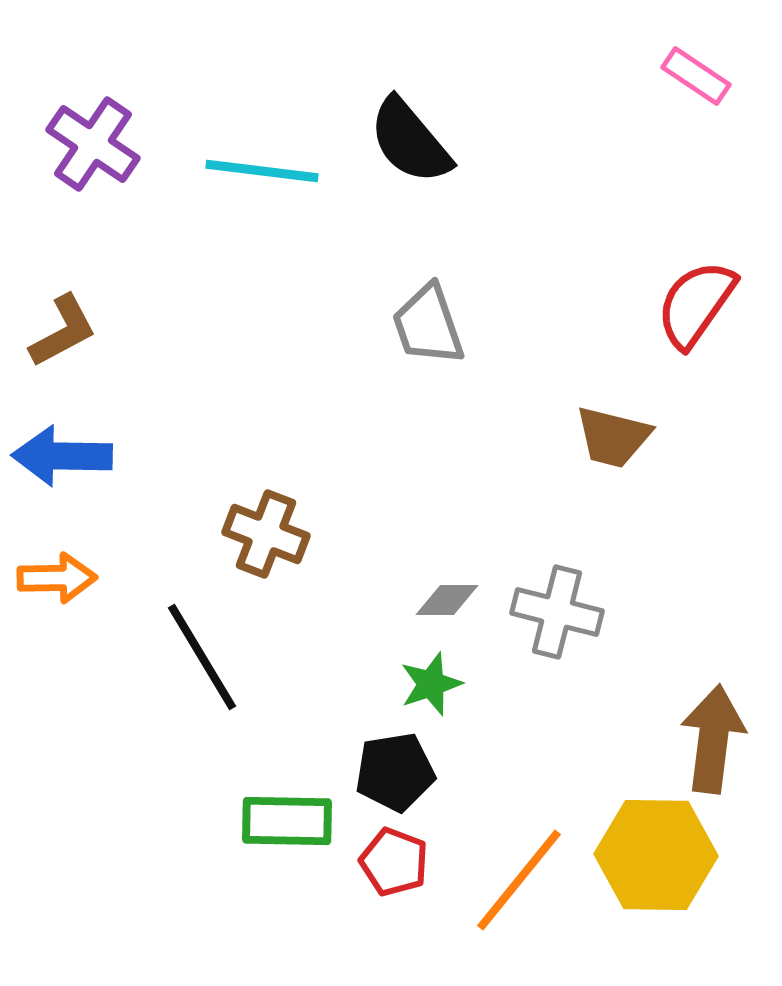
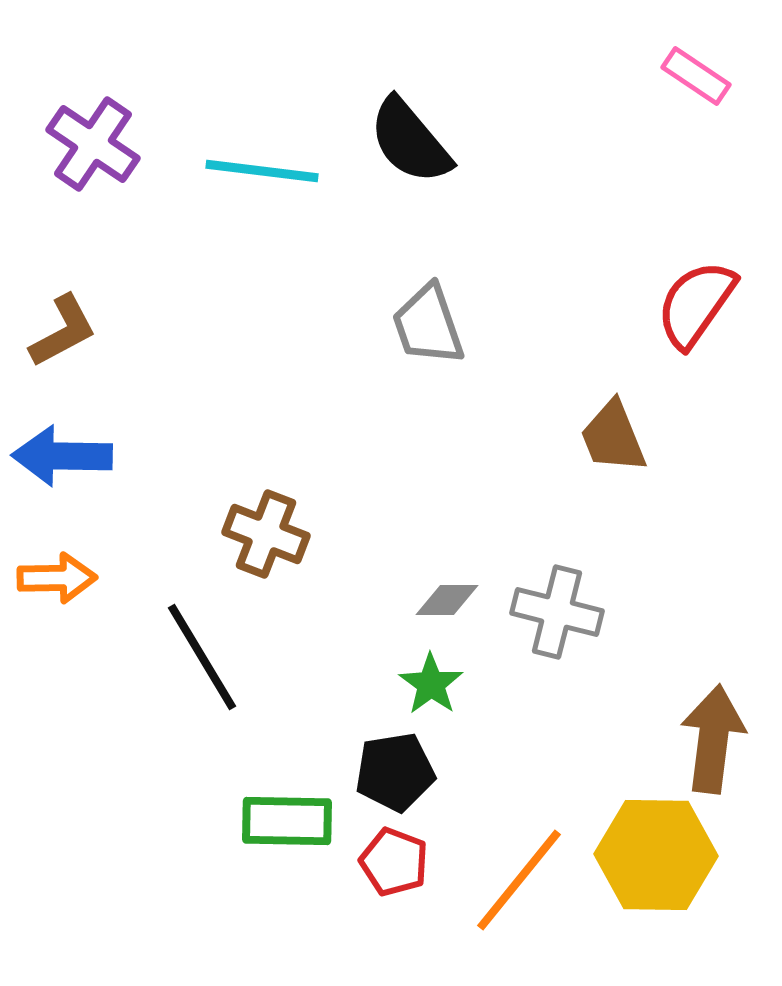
brown trapezoid: rotated 54 degrees clockwise
green star: rotated 18 degrees counterclockwise
